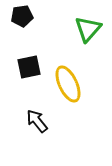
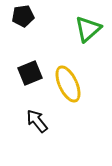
black pentagon: moved 1 px right
green triangle: rotated 8 degrees clockwise
black square: moved 1 px right, 6 px down; rotated 10 degrees counterclockwise
